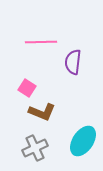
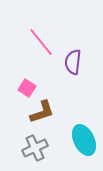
pink line: rotated 52 degrees clockwise
brown L-shape: rotated 40 degrees counterclockwise
cyan ellipse: moved 1 px right, 1 px up; rotated 60 degrees counterclockwise
